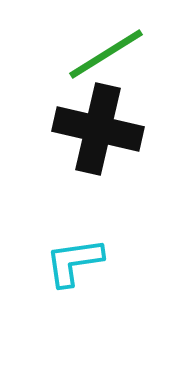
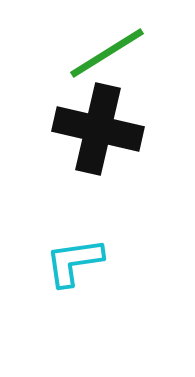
green line: moved 1 px right, 1 px up
